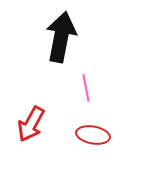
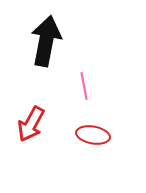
black arrow: moved 15 px left, 4 px down
pink line: moved 2 px left, 2 px up
